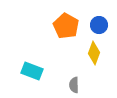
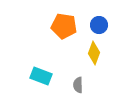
orange pentagon: moved 2 px left; rotated 20 degrees counterclockwise
cyan rectangle: moved 9 px right, 5 px down
gray semicircle: moved 4 px right
